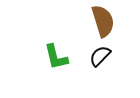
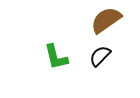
brown semicircle: moved 3 px right, 1 px up; rotated 108 degrees counterclockwise
